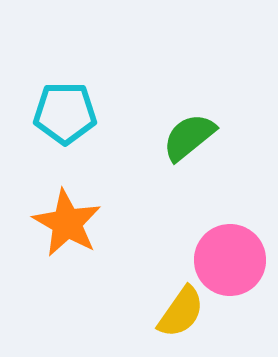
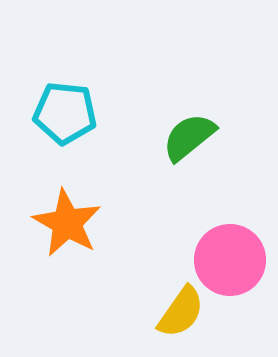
cyan pentagon: rotated 6 degrees clockwise
